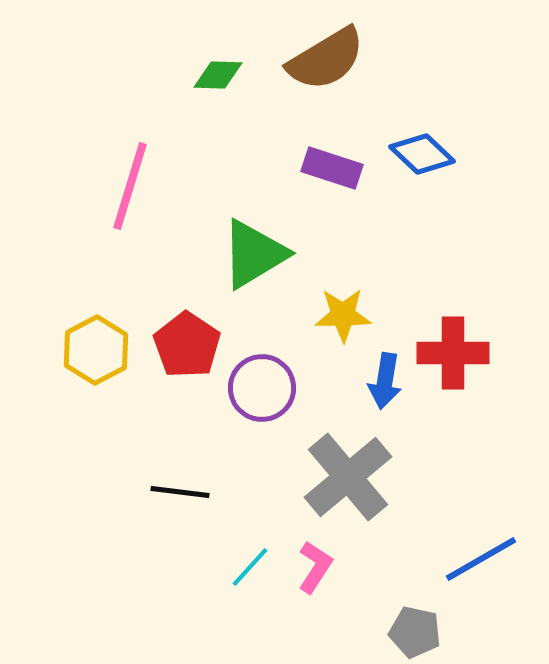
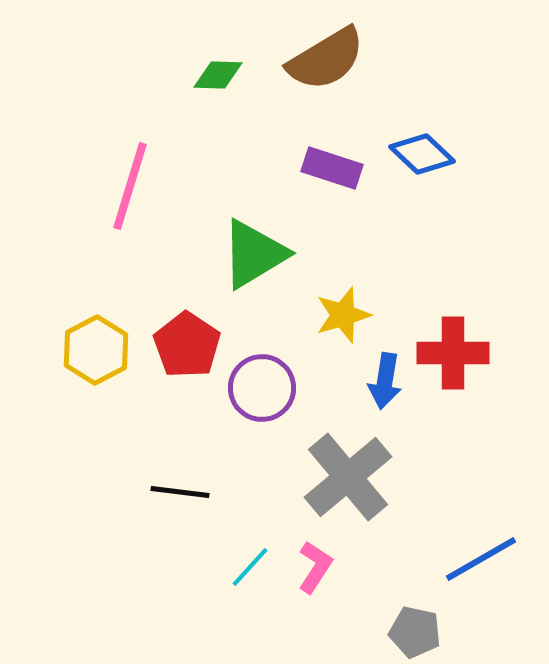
yellow star: rotated 16 degrees counterclockwise
